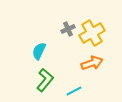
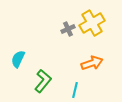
yellow cross: moved 10 px up
cyan semicircle: moved 21 px left, 8 px down
green L-shape: moved 2 px left, 1 px down
cyan line: moved 1 px right, 1 px up; rotated 49 degrees counterclockwise
